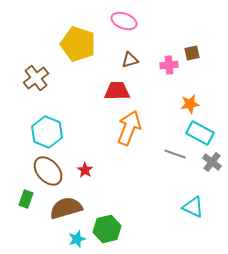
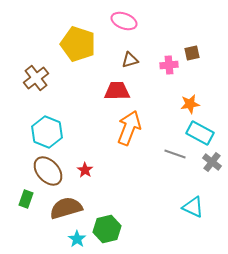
cyan star: rotated 18 degrees counterclockwise
